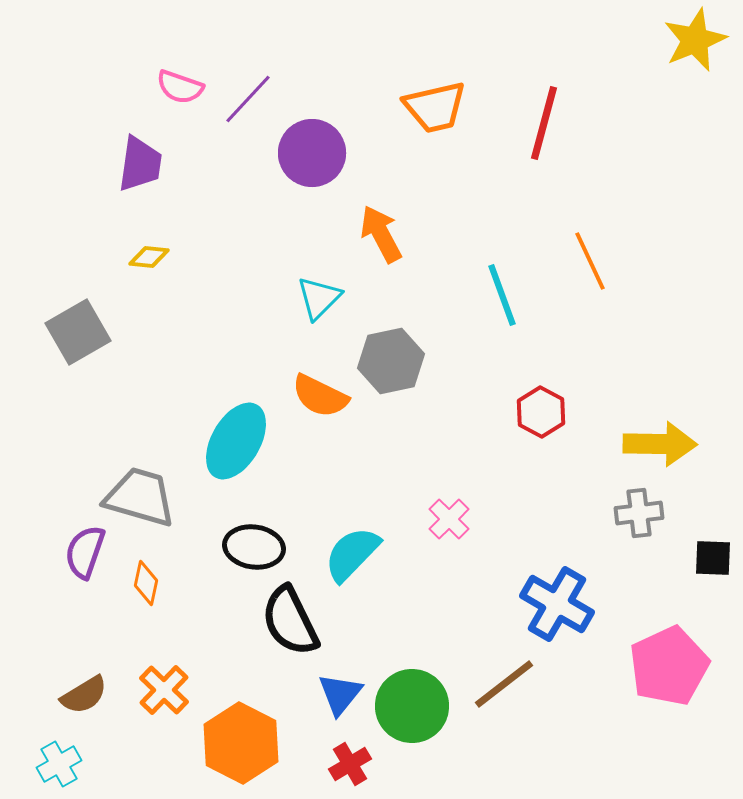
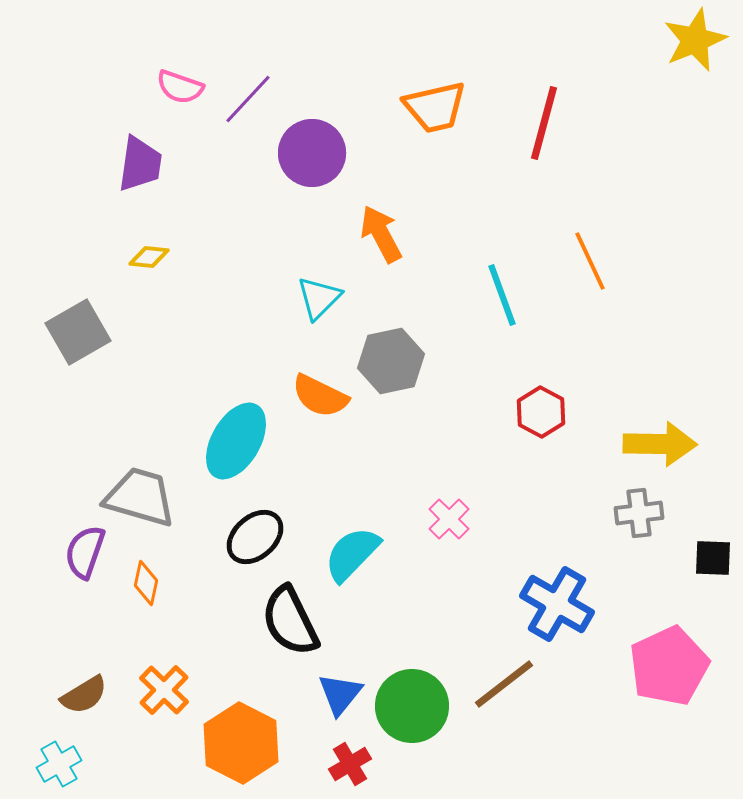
black ellipse: moved 1 px right, 10 px up; rotated 50 degrees counterclockwise
